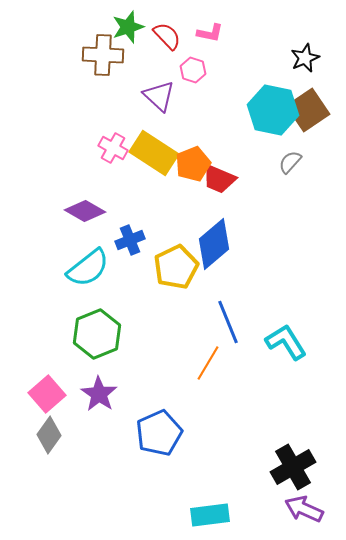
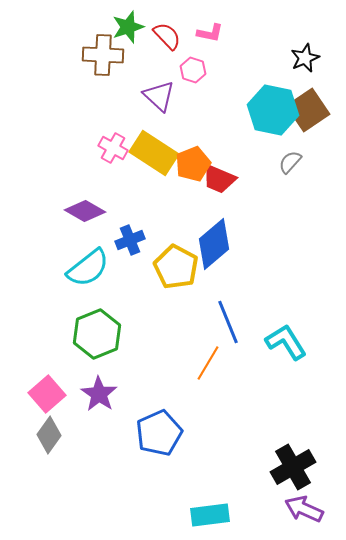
yellow pentagon: rotated 18 degrees counterclockwise
